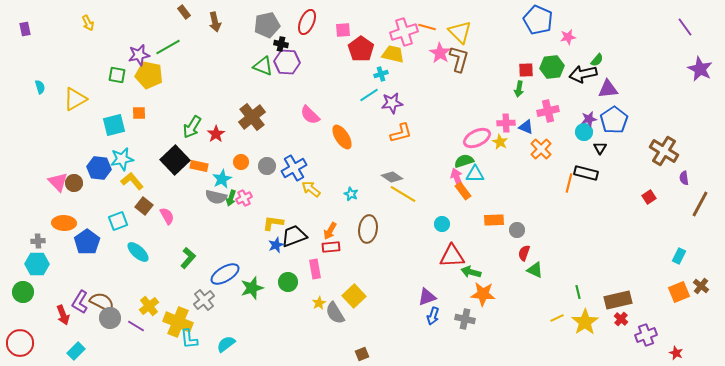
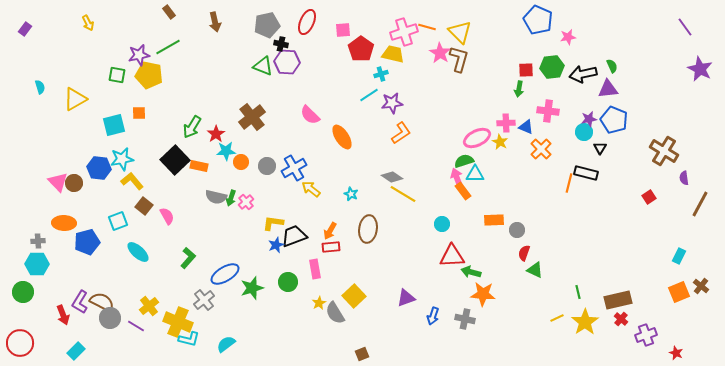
brown rectangle at (184, 12): moved 15 px left
purple rectangle at (25, 29): rotated 48 degrees clockwise
green semicircle at (597, 60): moved 15 px right, 6 px down; rotated 64 degrees counterclockwise
pink cross at (548, 111): rotated 20 degrees clockwise
blue pentagon at (614, 120): rotated 16 degrees counterclockwise
orange L-shape at (401, 133): rotated 20 degrees counterclockwise
cyan star at (222, 179): moved 4 px right, 28 px up; rotated 24 degrees clockwise
pink cross at (244, 198): moved 2 px right, 4 px down; rotated 14 degrees counterclockwise
blue pentagon at (87, 242): rotated 20 degrees clockwise
purple triangle at (427, 297): moved 21 px left, 1 px down
cyan L-shape at (189, 339): rotated 70 degrees counterclockwise
